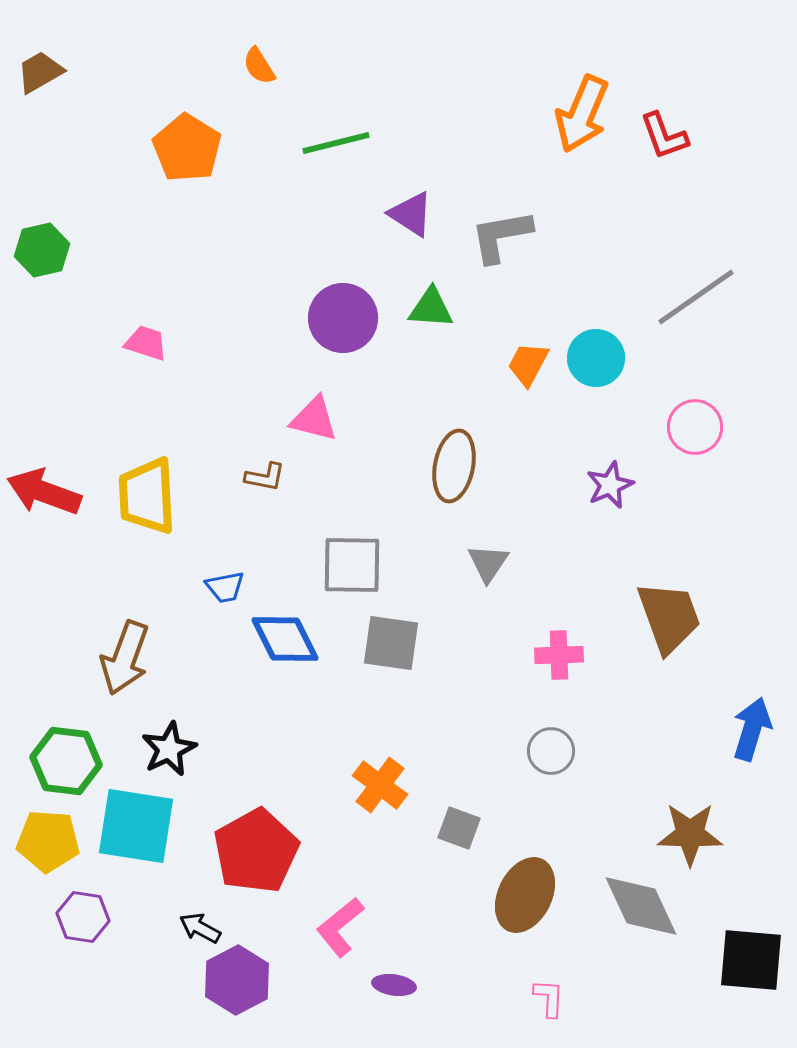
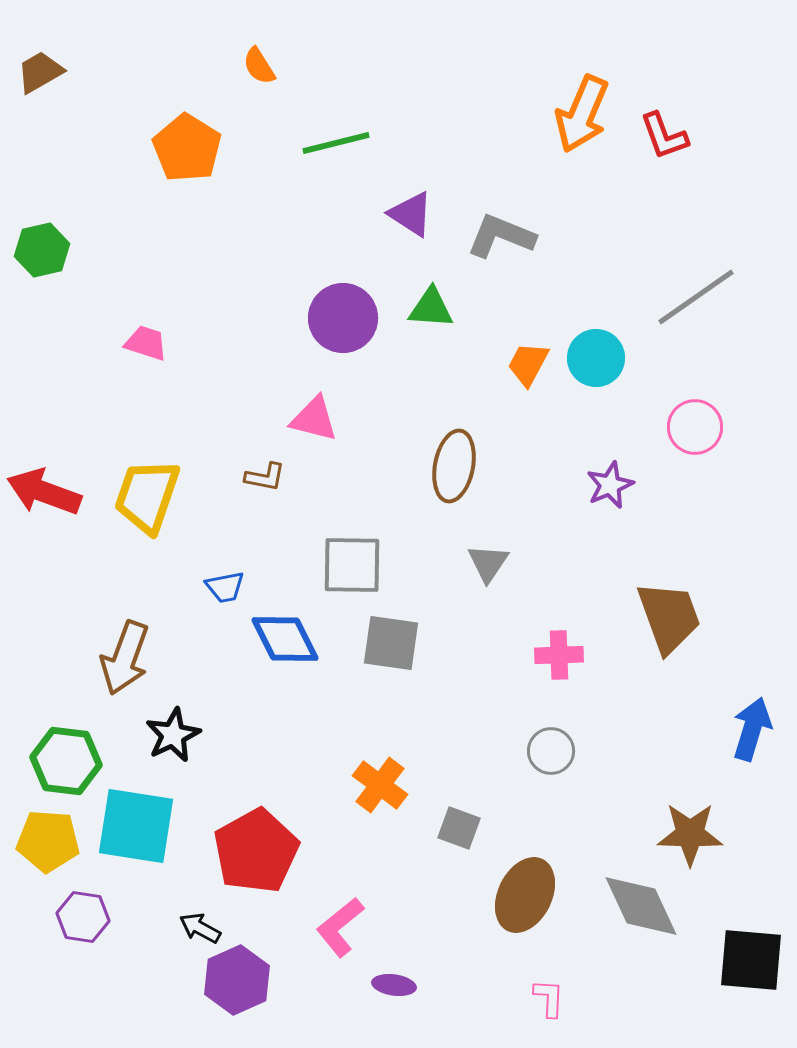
gray L-shape at (501, 236): rotated 32 degrees clockwise
yellow trapezoid at (147, 496): rotated 22 degrees clockwise
black star at (169, 749): moved 4 px right, 14 px up
purple hexagon at (237, 980): rotated 4 degrees clockwise
